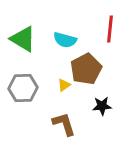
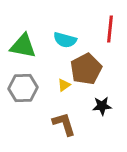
green triangle: moved 7 px down; rotated 20 degrees counterclockwise
